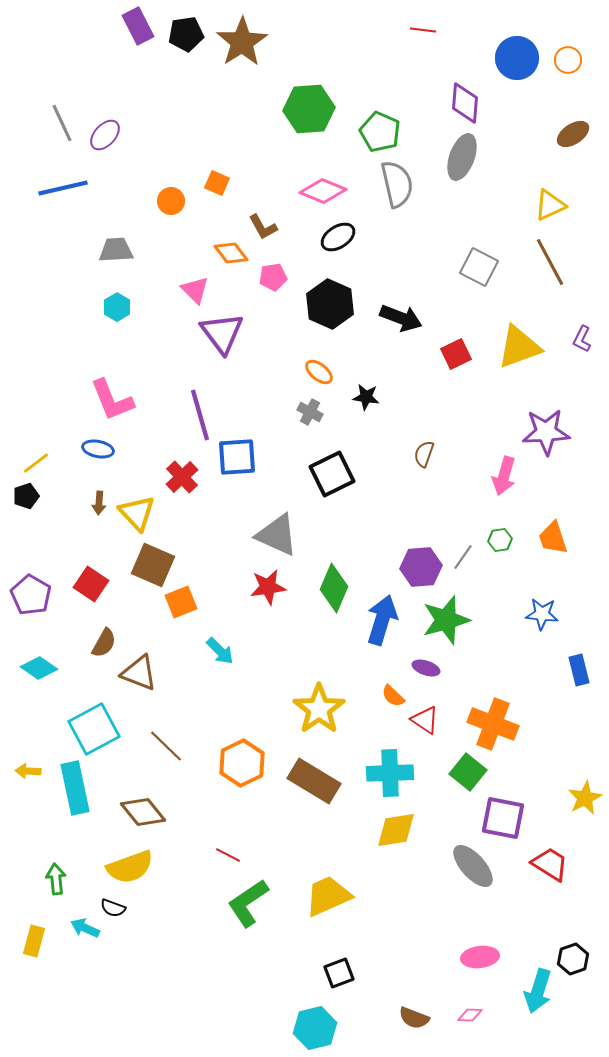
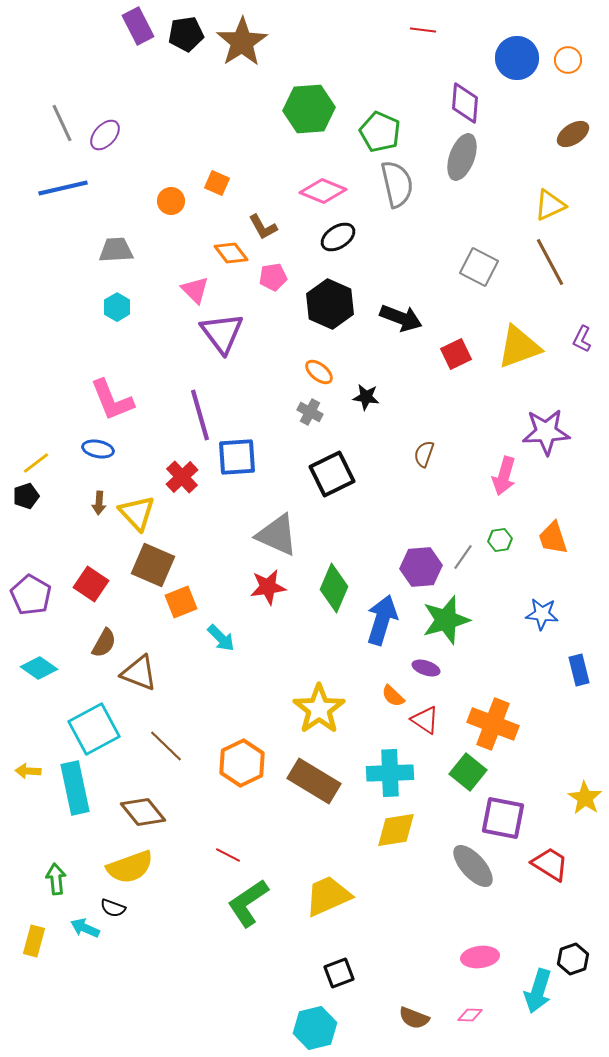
cyan arrow at (220, 651): moved 1 px right, 13 px up
yellow star at (585, 798): rotated 12 degrees counterclockwise
